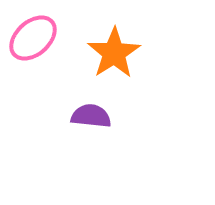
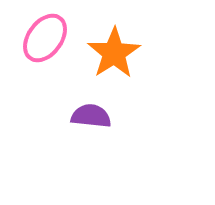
pink ellipse: moved 12 px right; rotated 12 degrees counterclockwise
